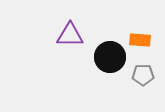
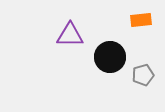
orange rectangle: moved 1 px right, 20 px up; rotated 10 degrees counterclockwise
gray pentagon: rotated 15 degrees counterclockwise
